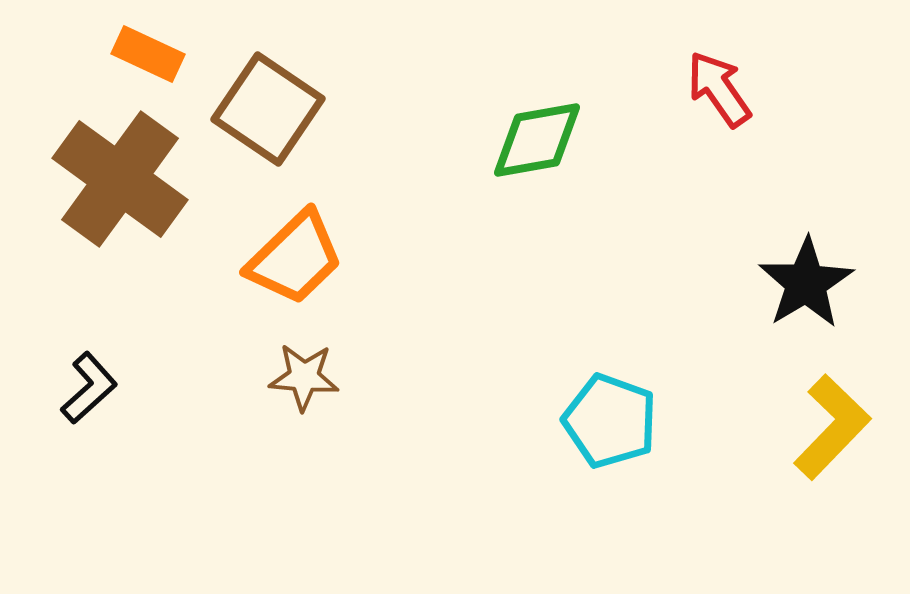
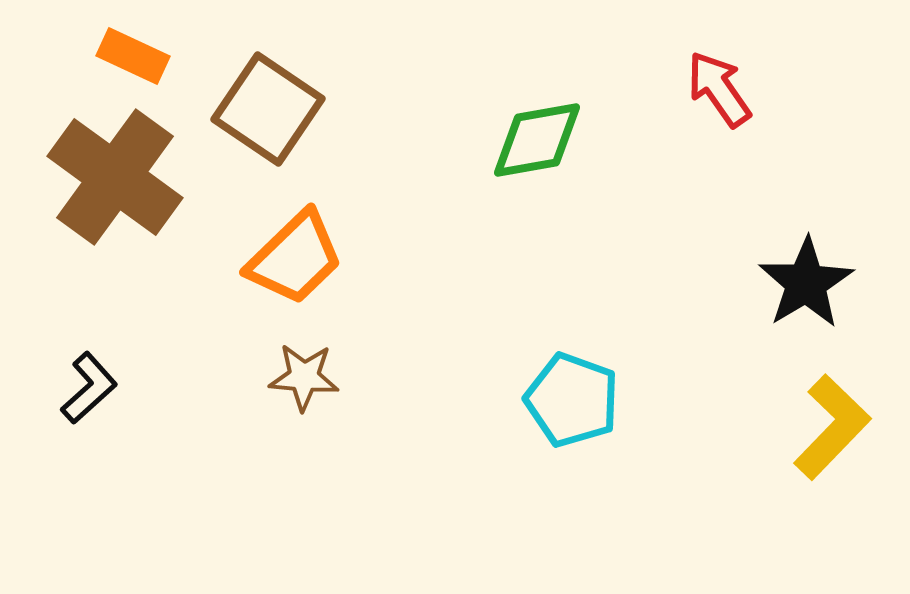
orange rectangle: moved 15 px left, 2 px down
brown cross: moved 5 px left, 2 px up
cyan pentagon: moved 38 px left, 21 px up
